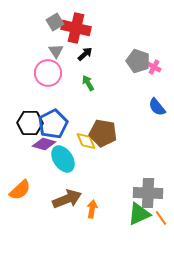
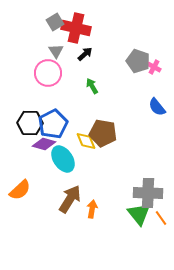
green arrow: moved 4 px right, 3 px down
brown arrow: moved 3 px right; rotated 36 degrees counterclockwise
green triangle: rotated 45 degrees counterclockwise
